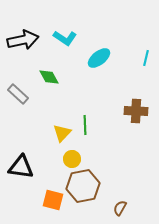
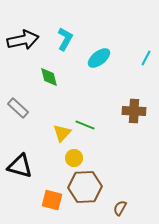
cyan L-shape: moved 1 px down; rotated 95 degrees counterclockwise
cyan line: rotated 14 degrees clockwise
green diamond: rotated 15 degrees clockwise
gray rectangle: moved 14 px down
brown cross: moved 2 px left
green line: rotated 66 degrees counterclockwise
yellow circle: moved 2 px right, 1 px up
black triangle: moved 1 px left, 1 px up; rotated 8 degrees clockwise
brown hexagon: moved 2 px right, 1 px down; rotated 8 degrees clockwise
orange square: moved 1 px left
